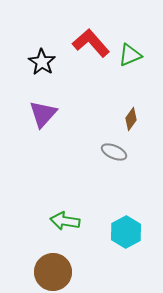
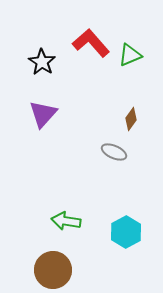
green arrow: moved 1 px right
brown circle: moved 2 px up
